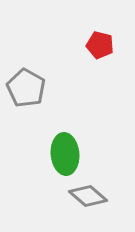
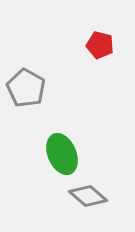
green ellipse: moved 3 px left; rotated 18 degrees counterclockwise
